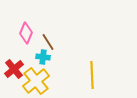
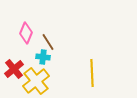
yellow line: moved 2 px up
